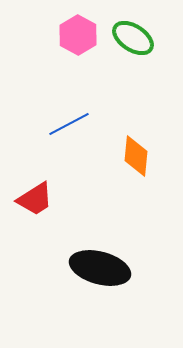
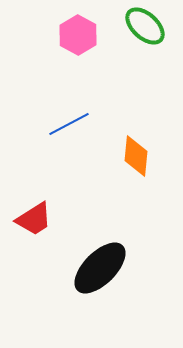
green ellipse: moved 12 px right, 12 px up; rotated 9 degrees clockwise
red trapezoid: moved 1 px left, 20 px down
black ellipse: rotated 60 degrees counterclockwise
